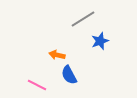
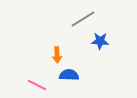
blue star: rotated 24 degrees clockwise
orange arrow: rotated 105 degrees counterclockwise
blue semicircle: rotated 120 degrees clockwise
